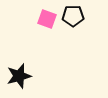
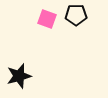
black pentagon: moved 3 px right, 1 px up
